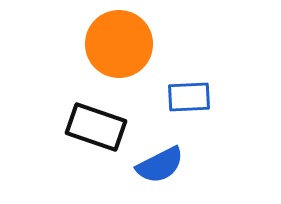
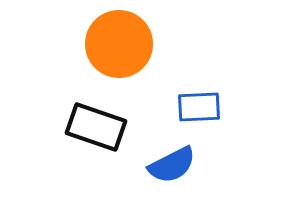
blue rectangle: moved 10 px right, 10 px down
blue semicircle: moved 12 px right
